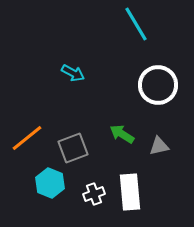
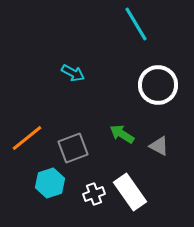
gray triangle: rotated 40 degrees clockwise
cyan hexagon: rotated 20 degrees clockwise
white rectangle: rotated 30 degrees counterclockwise
